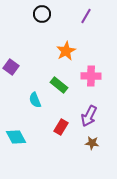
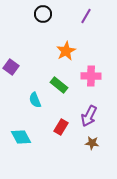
black circle: moved 1 px right
cyan diamond: moved 5 px right
